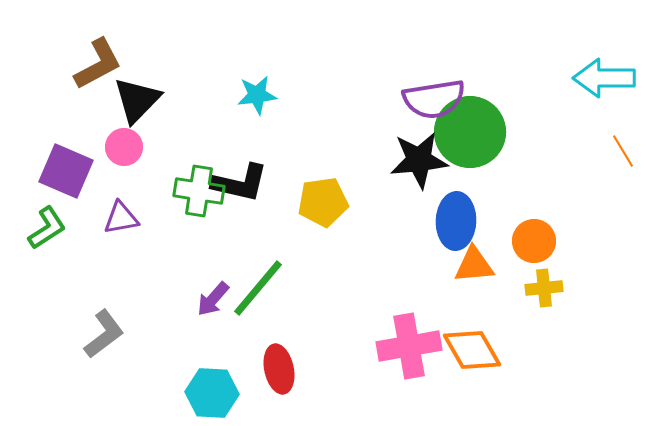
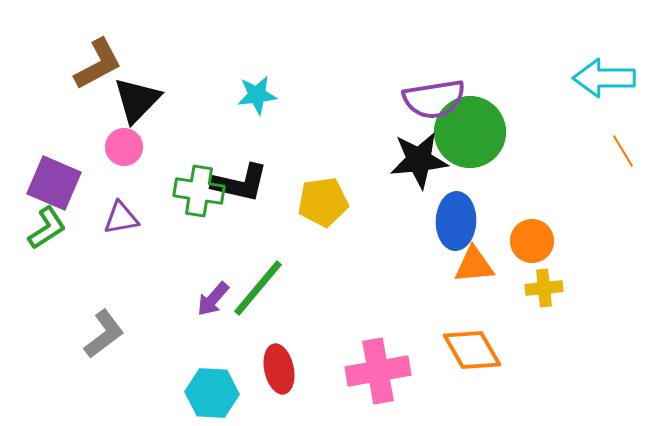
purple square: moved 12 px left, 12 px down
orange circle: moved 2 px left
pink cross: moved 31 px left, 25 px down
